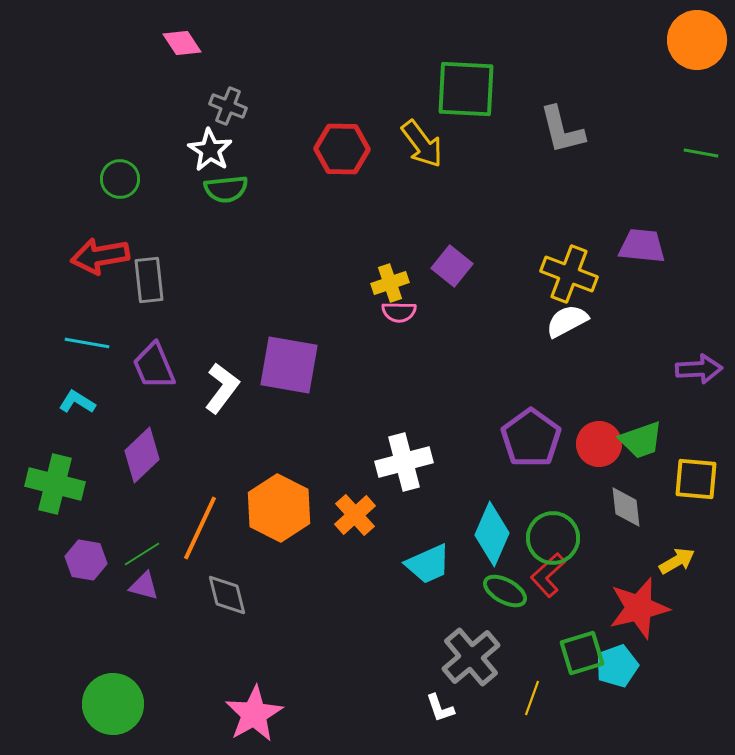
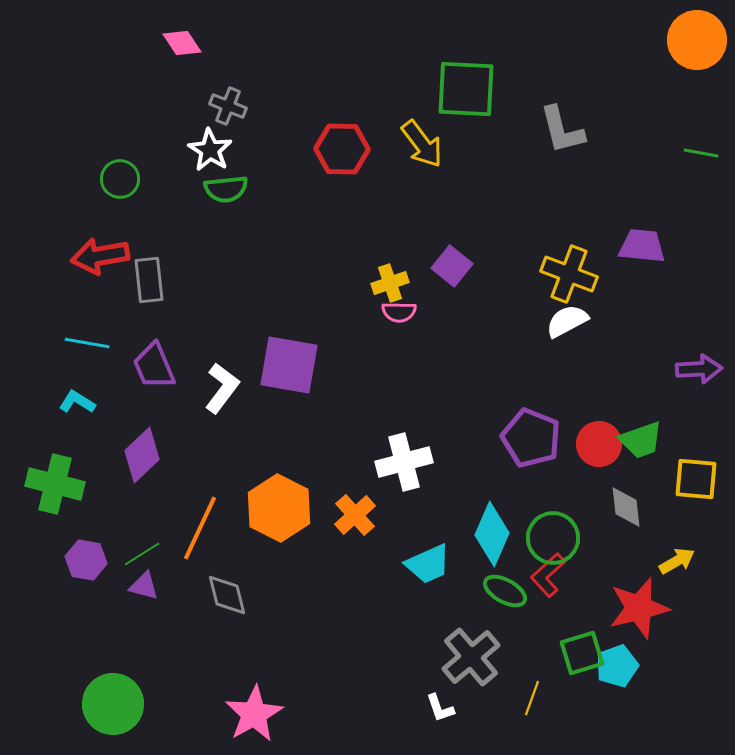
purple pentagon at (531, 438): rotated 14 degrees counterclockwise
